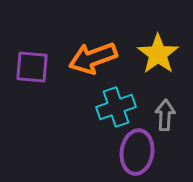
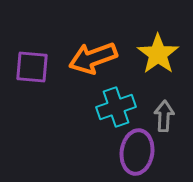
gray arrow: moved 1 px left, 1 px down
